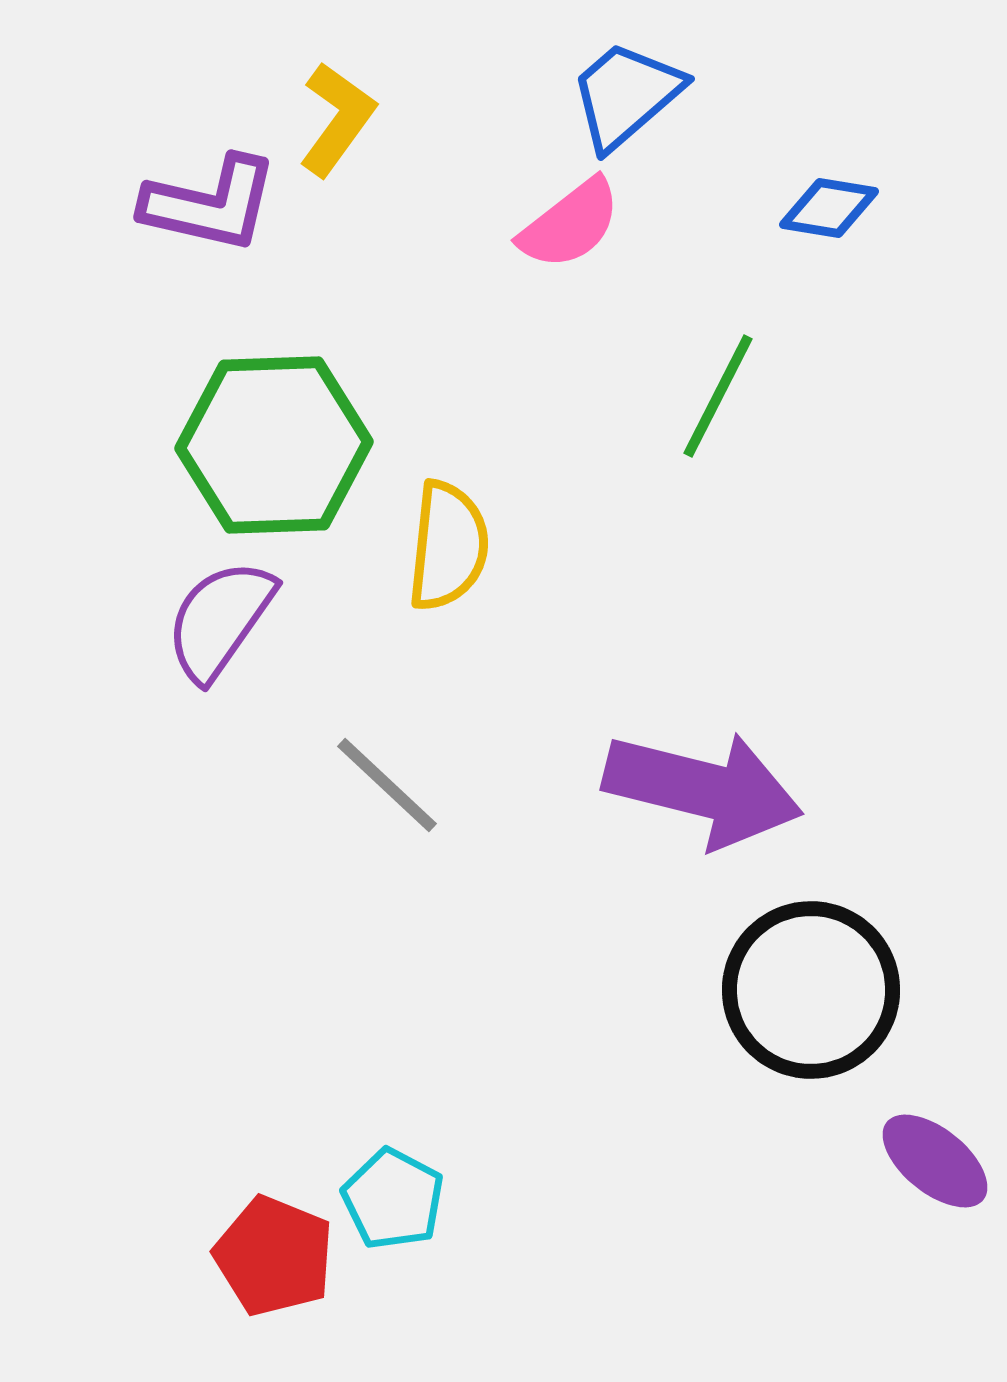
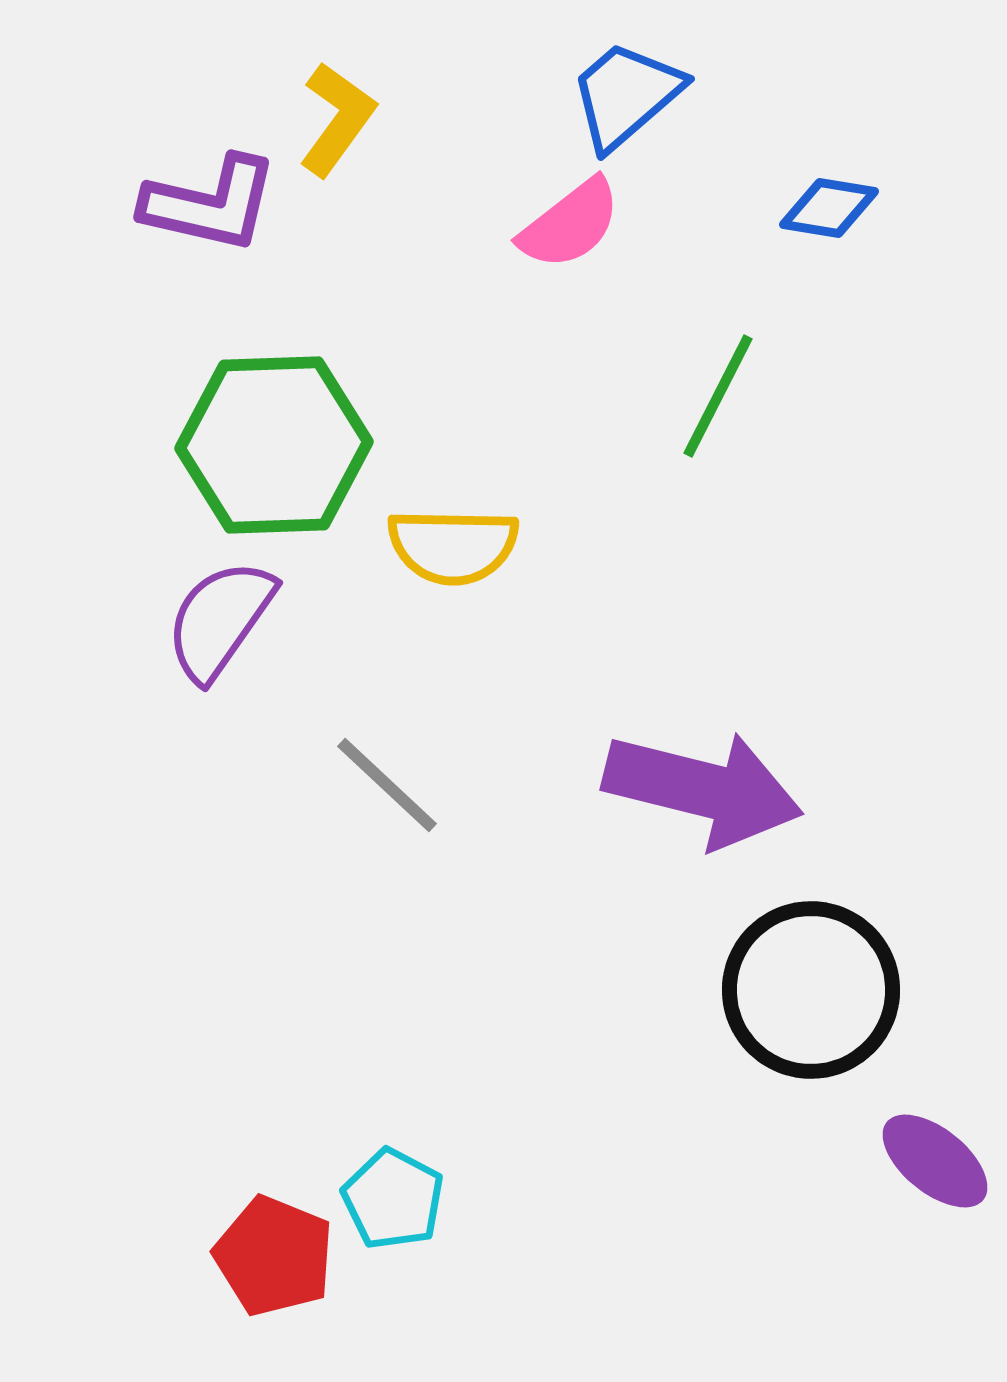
yellow semicircle: moved 5 px right; rotated 85 degrees clockwise
